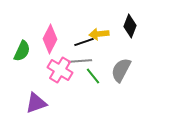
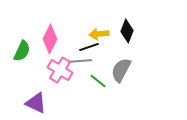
black diamond: moved 3 px left, 5 px down
black line: moved 5 px right, 5 px down
green line: moved 5 px right, 5 px down; rotated 12 degrees counterclockwise
purple triangle: rotated 45 degrees clockwise
